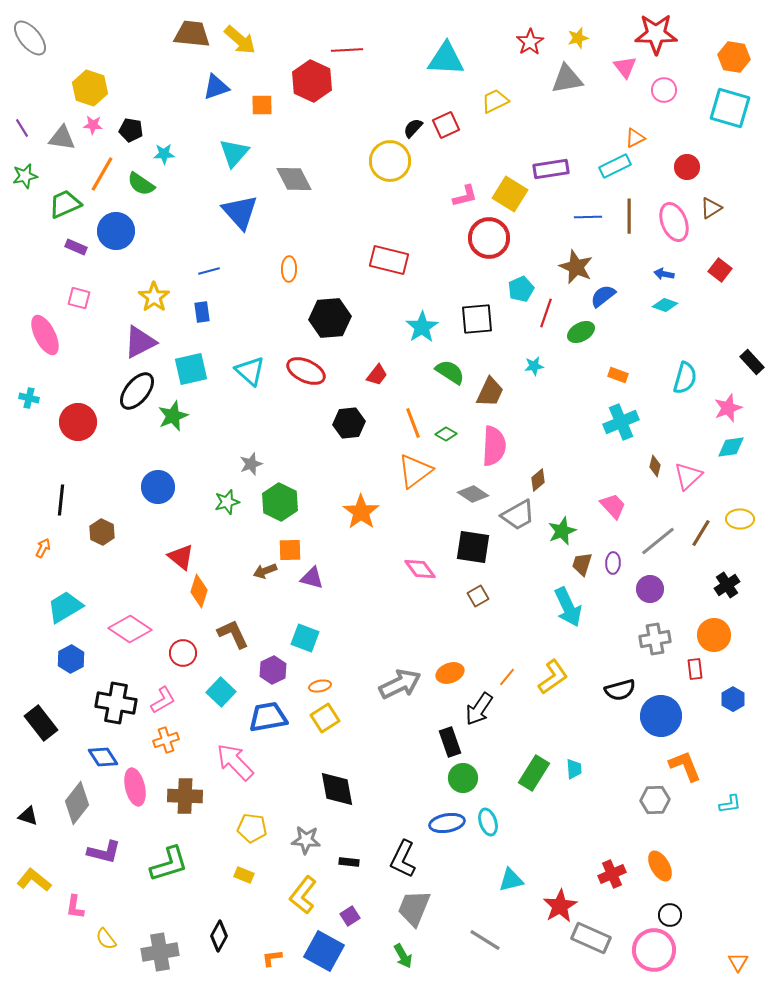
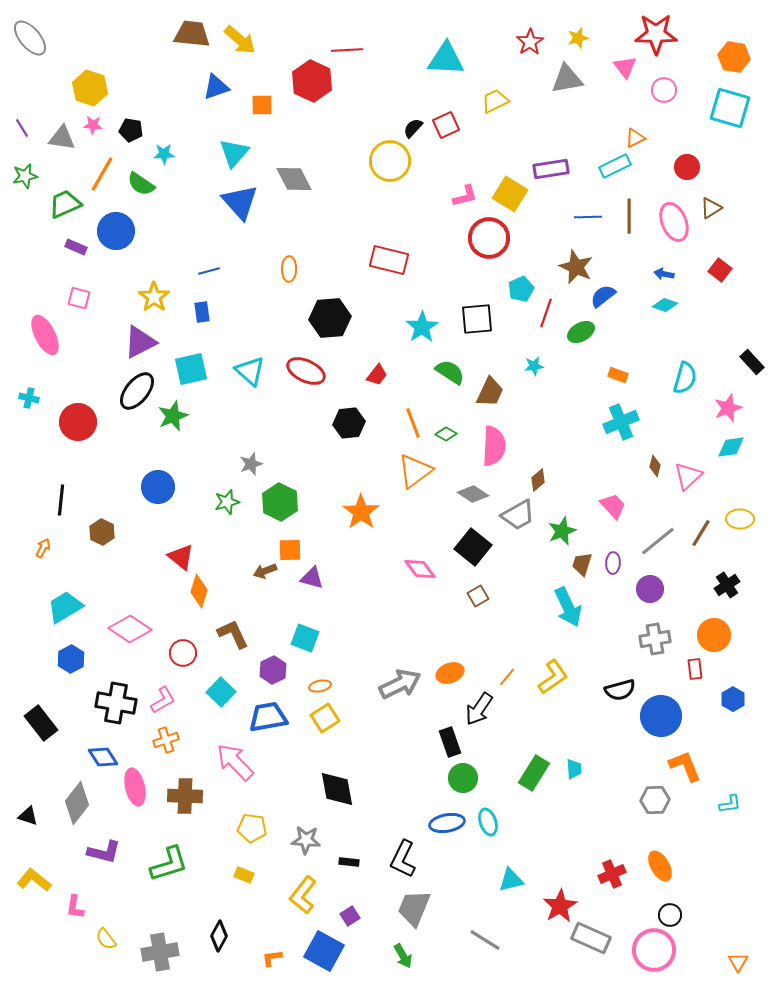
blue triangle at (240, 212): moved 10 px up
black square at (473, 547): rotated 30 degrees clockwise
